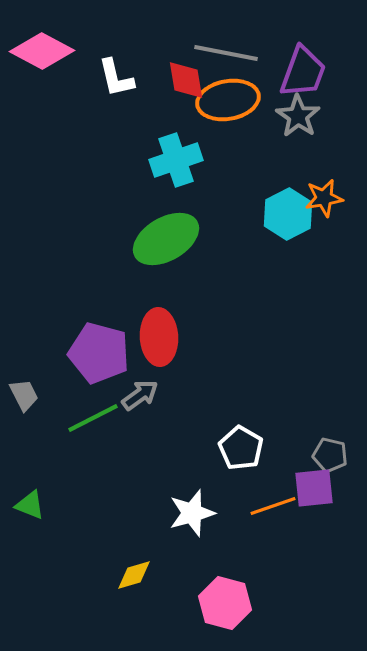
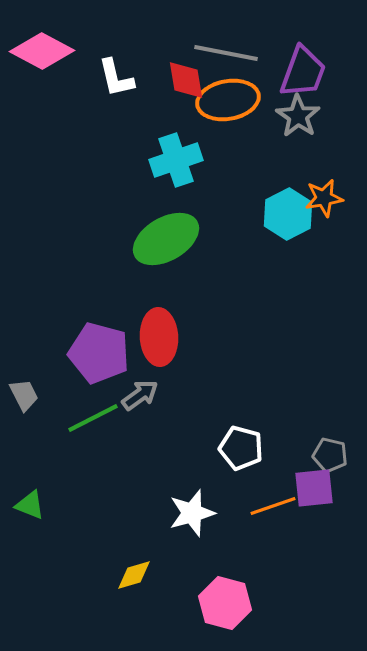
white pentagon: rotated 15 degrees counterclockwise
